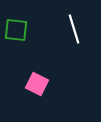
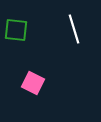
pink square: moved 4 px left, 1 px up
